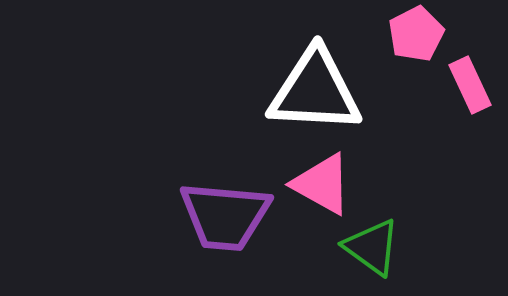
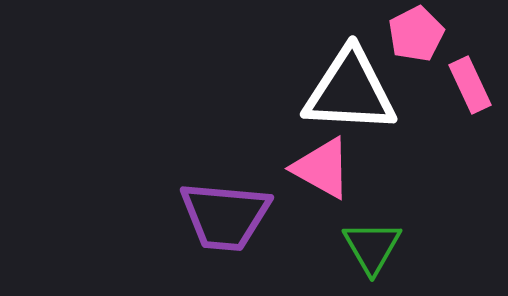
white triangle: moved 35 px right
pink triangle: moved 16 px up
green triangle: rotated 24 degrees clockwise
